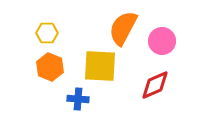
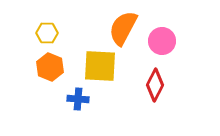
red diamond: rotated 40 degrees counterclockwise
